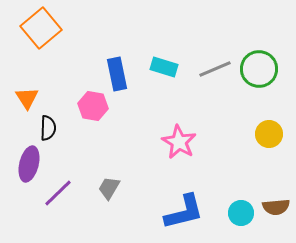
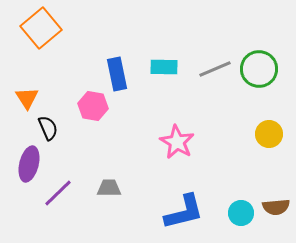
cyan rectangle: rotated 16 degrees counterclockwise
black semicircle: rotated 25 degrees counterclockwise
pink star: moved 2 px left
gray trapezoid: rotated 60 degrees clockwise
